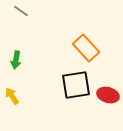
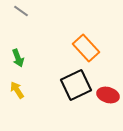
green arrow: moved 2 px right, 2 px up; rotated 30 degrees counterclockwise
black square: rotated 16 degrees counterclockwise
yellow arrow: moved 5 px right, 6 px up
